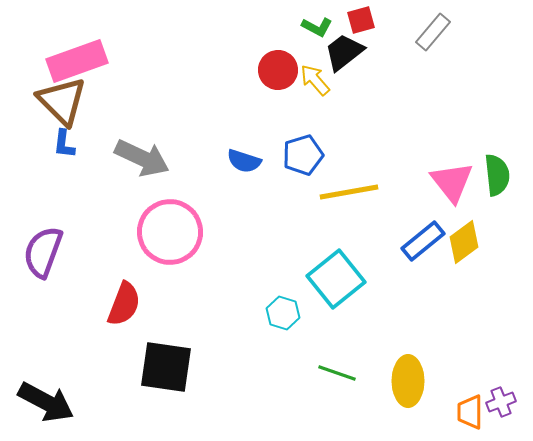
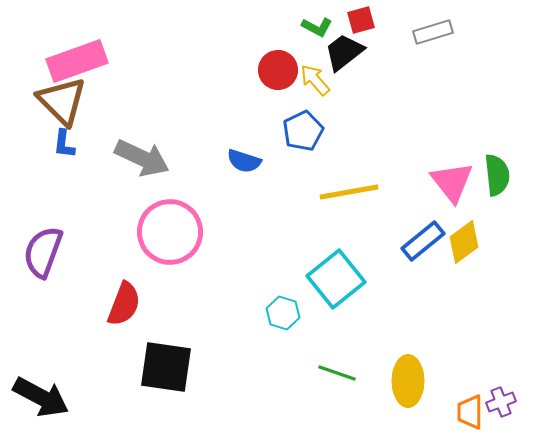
gray rectangle: rotated 33 degrees clockwise
blue pentagon: moved 24 px up; rotated 9 degrees counterclockwise
black arrow: moved 5 px left, 5 px up
